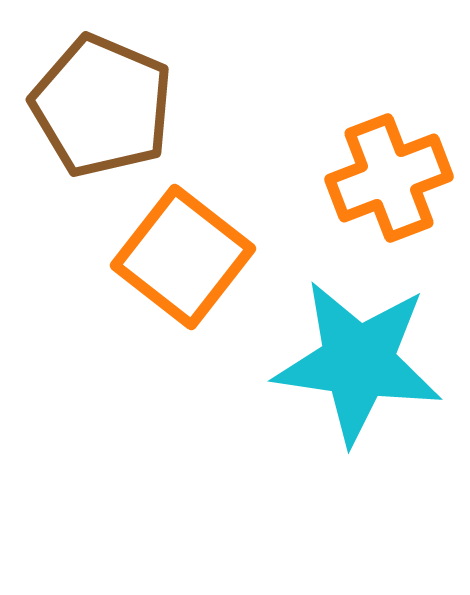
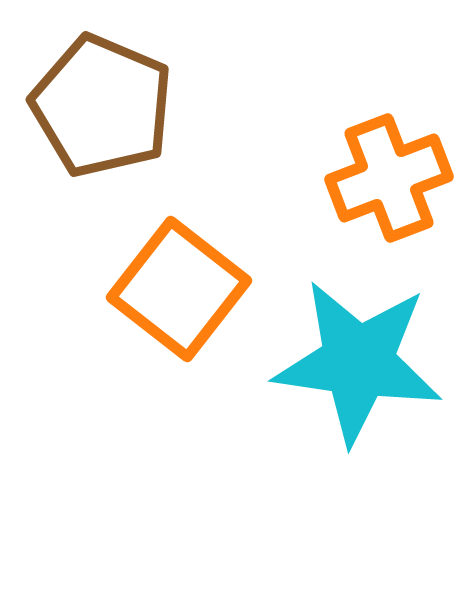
orange square: moved 4 px left, 32 px down
